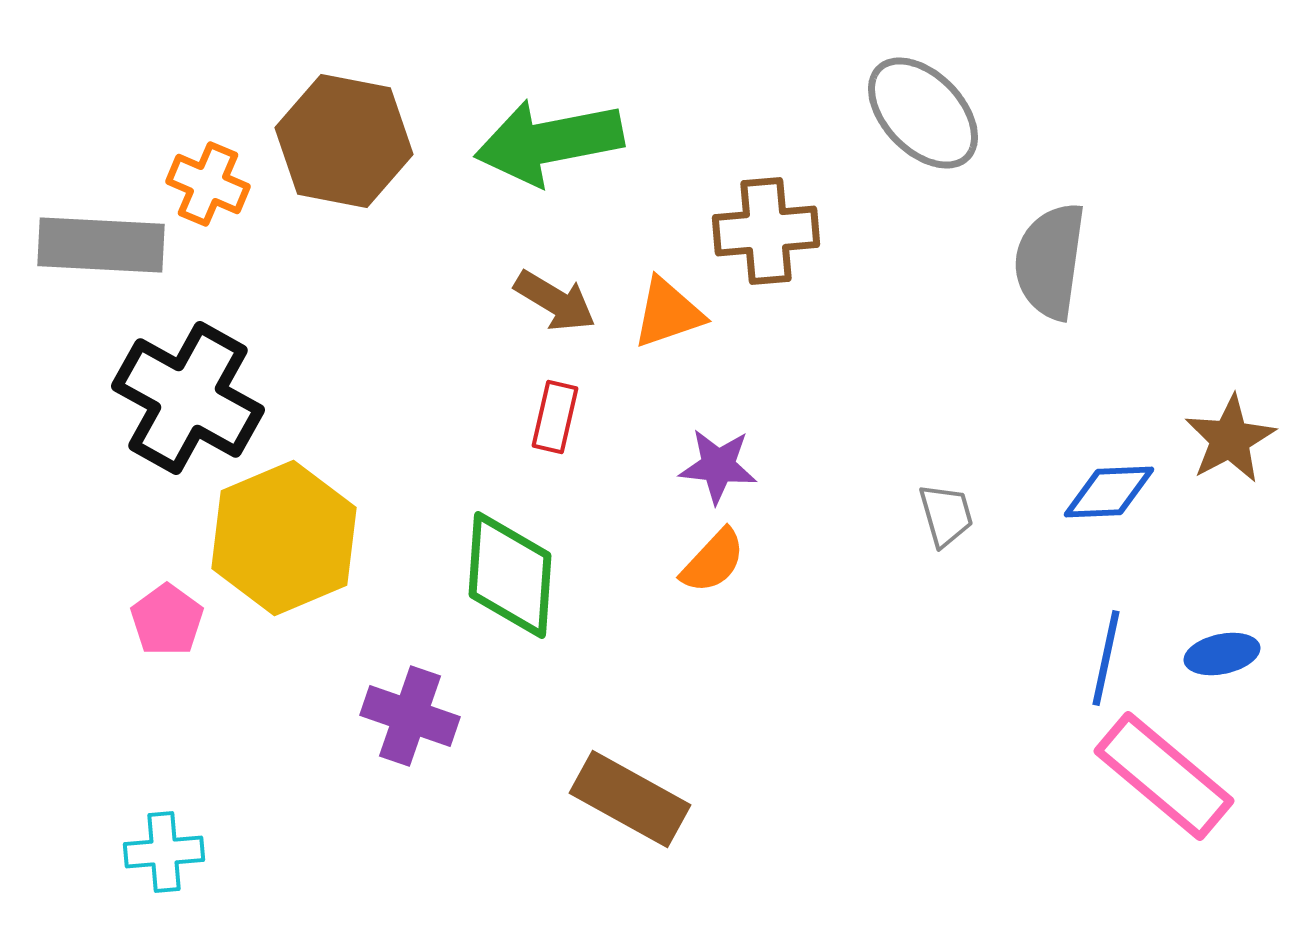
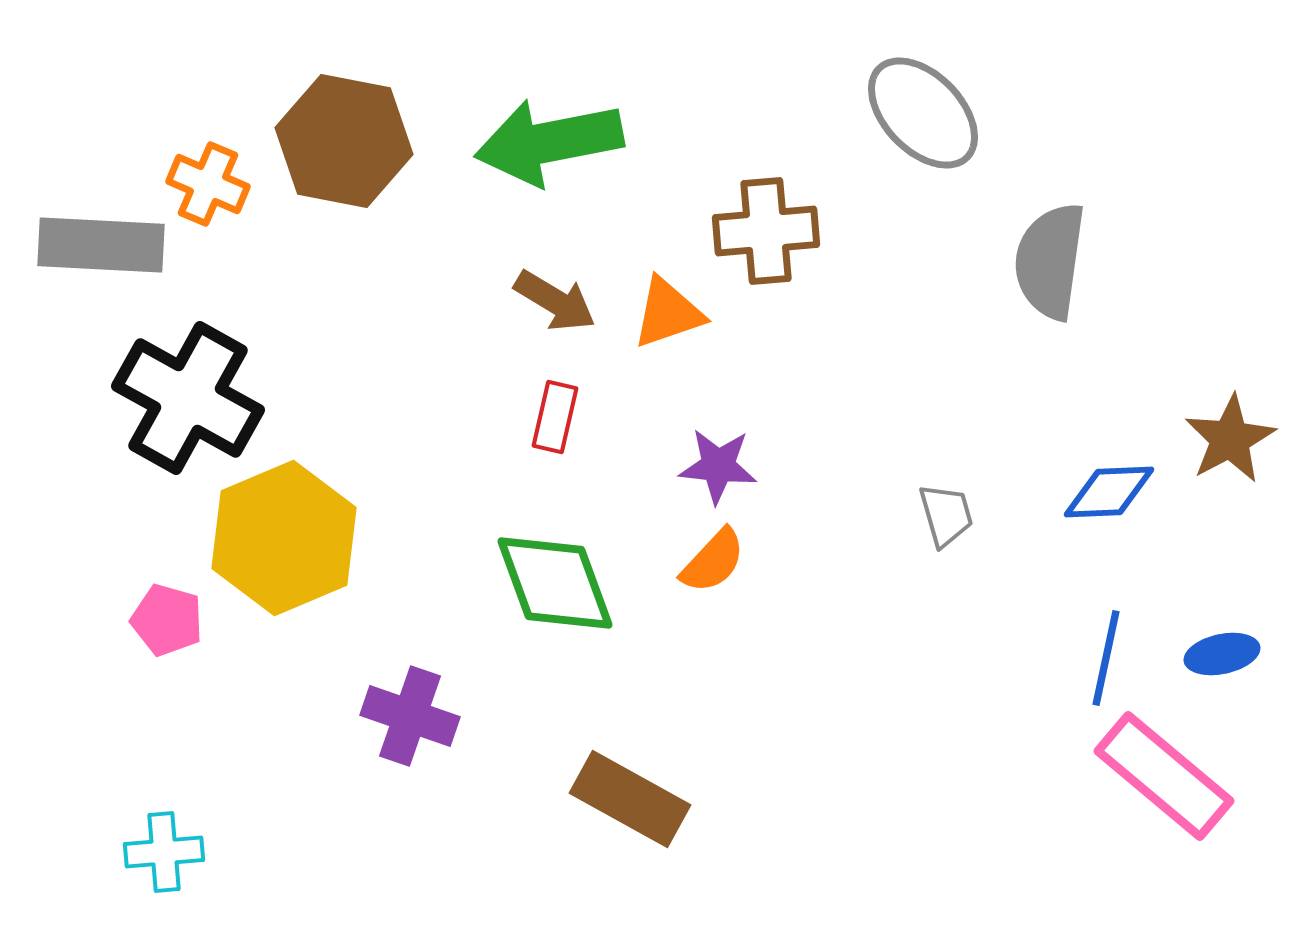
green diamond: moved 45 px right, 8 px down; rotated 24 degrees counterclockwise
pink pentagon: rotated 20 degrees counterclockwise
